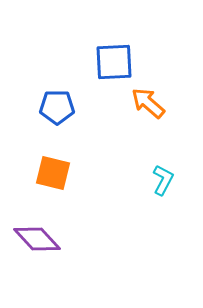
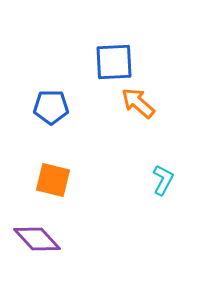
orange arrow: moved 10 px left
blue pentagon: moved 6 px left
orange square: moved 7 px down
